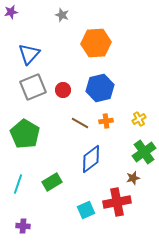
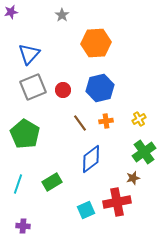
gray star: rotated 16 degrees clockwise
brown line: rotated 24 degrees clockwise
